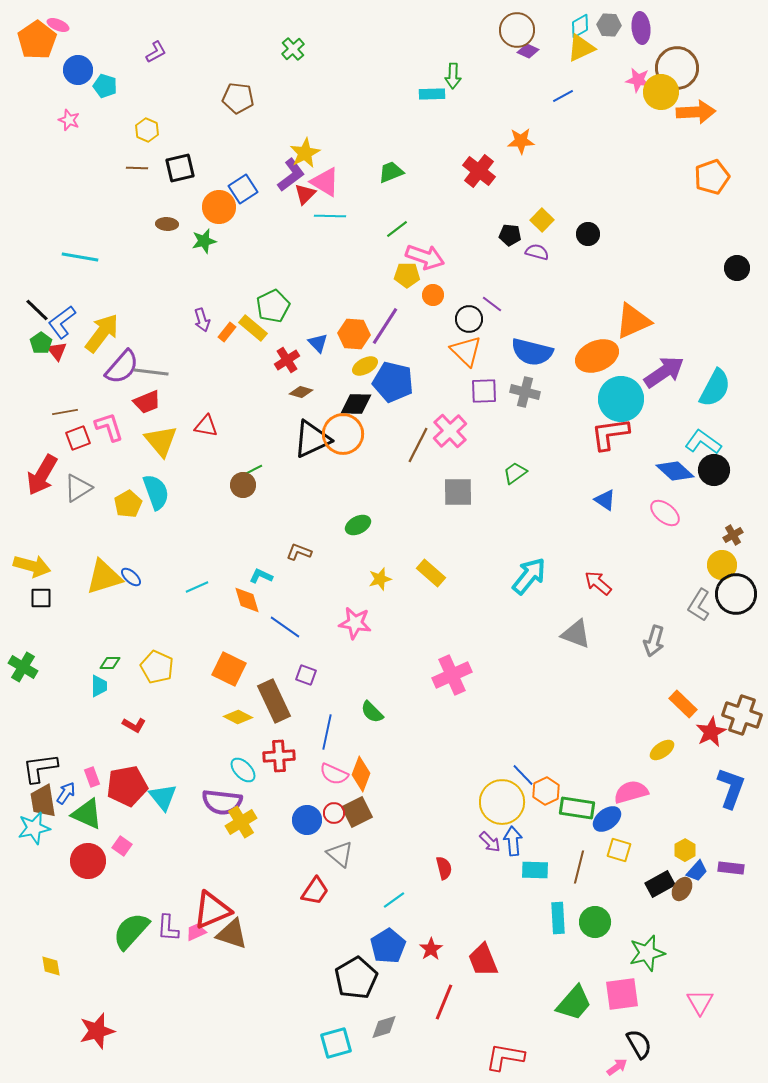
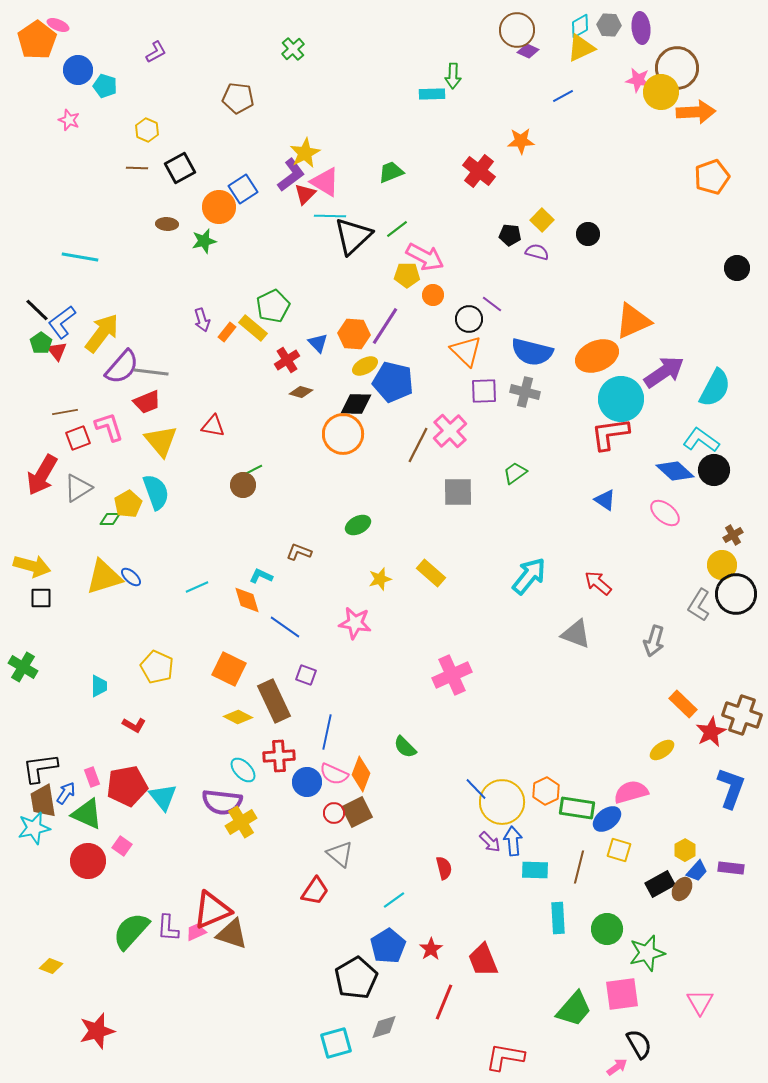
black square at (180, 168): rotated 16 degrees counterclockwise
pink arrow at (425, 257): rotated 9 degrees clockwise
red triangle at (206, 426): moved 7 px right
black triangle at (312, 439): moved 41 px right, 203 px up; rotated 18 degrees counterclockwise
cyan L-shape at (703, 442): moved 2 px left, 2 px up
green diamond at (110, 663): moved 144 px up
green semicircle at (372, 712): moved 33 px right, 35 px down
blue line at (523, 775): moved 47 px left, 14 px down
blue circle at (307, 820): moved 38 px up
green circle at (595, 922): moved 12 px right, 7 px down
yellow diamond at (51, 966): rotated 60 degrees counterclockwise
green trapezoid at (574, 1003): moved 6 px down
